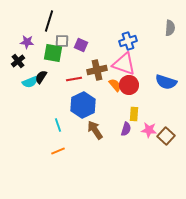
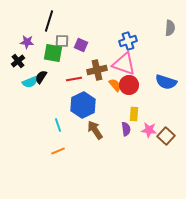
purple semicircle: rotated 24 degrees counterclockwise
